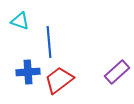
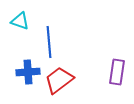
purple rectangle: rotated 40 degrees counterclockwise
